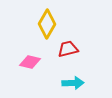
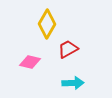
red trapezoid: rotated 15 degrees counterclockwise
